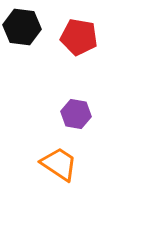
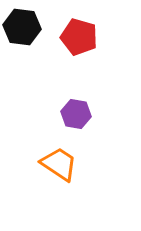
red pentagon: rotated 6 degrees clockwise
